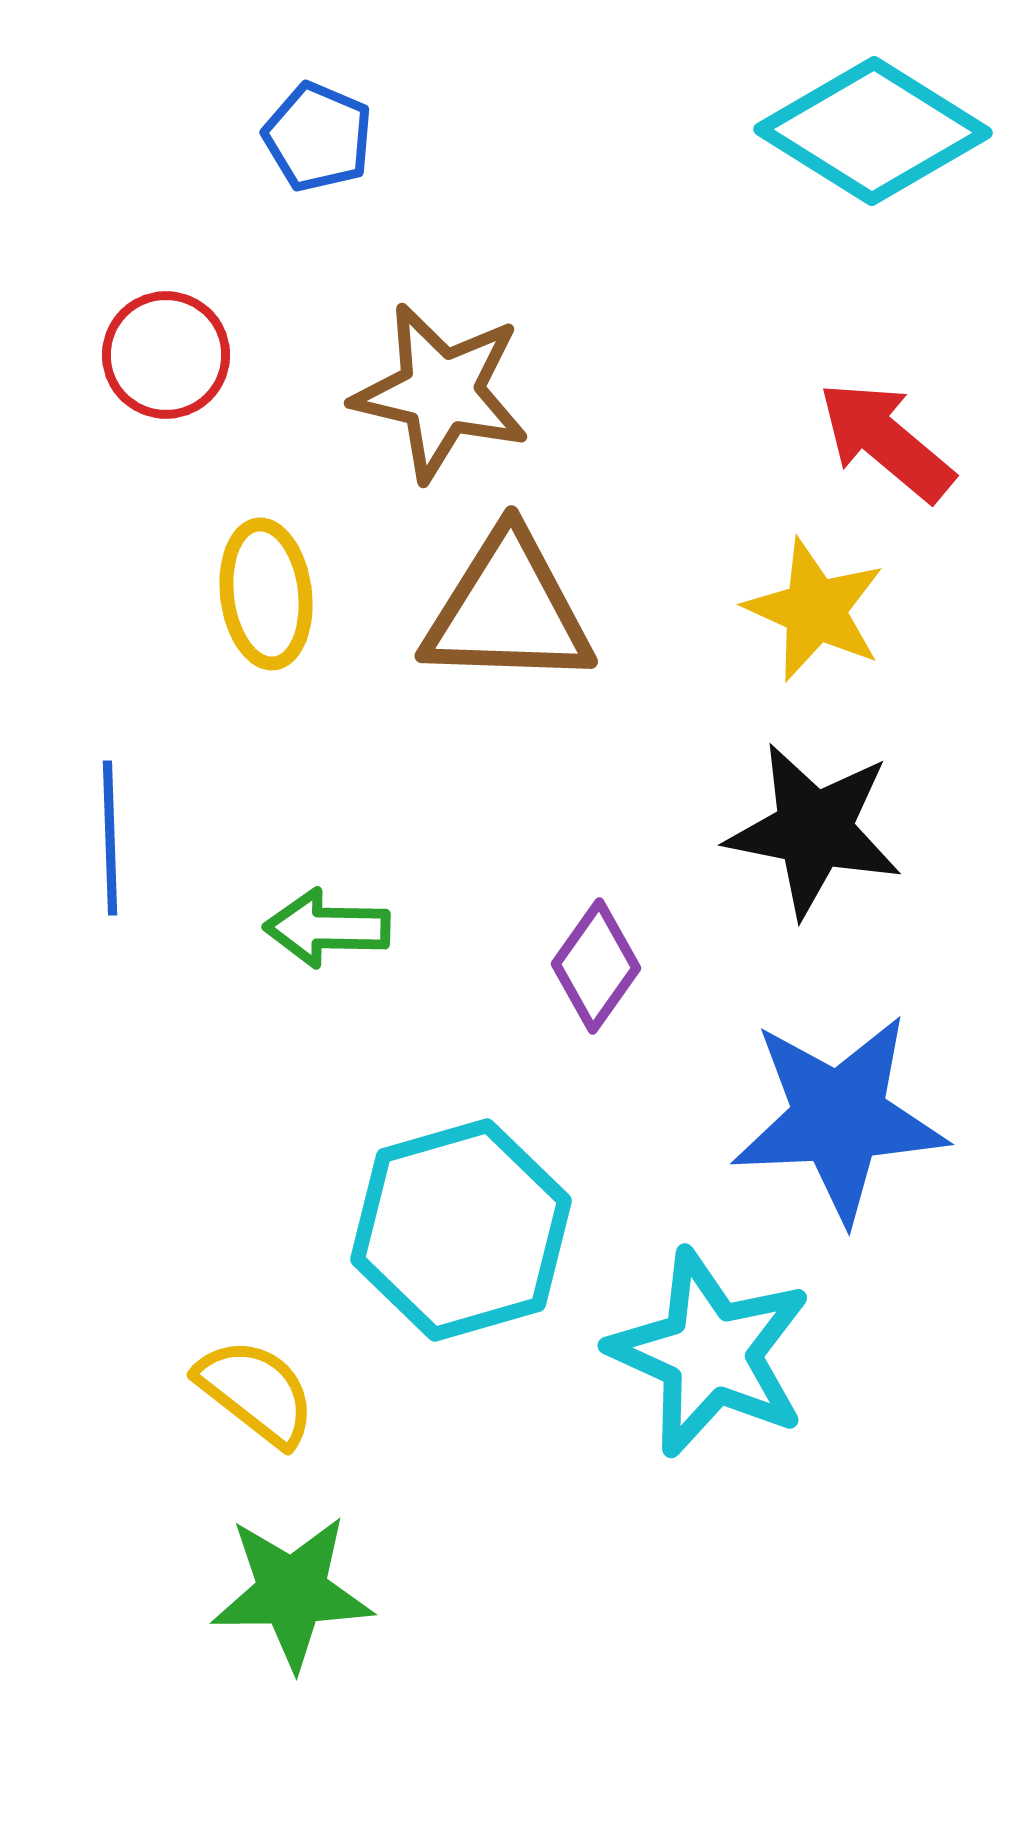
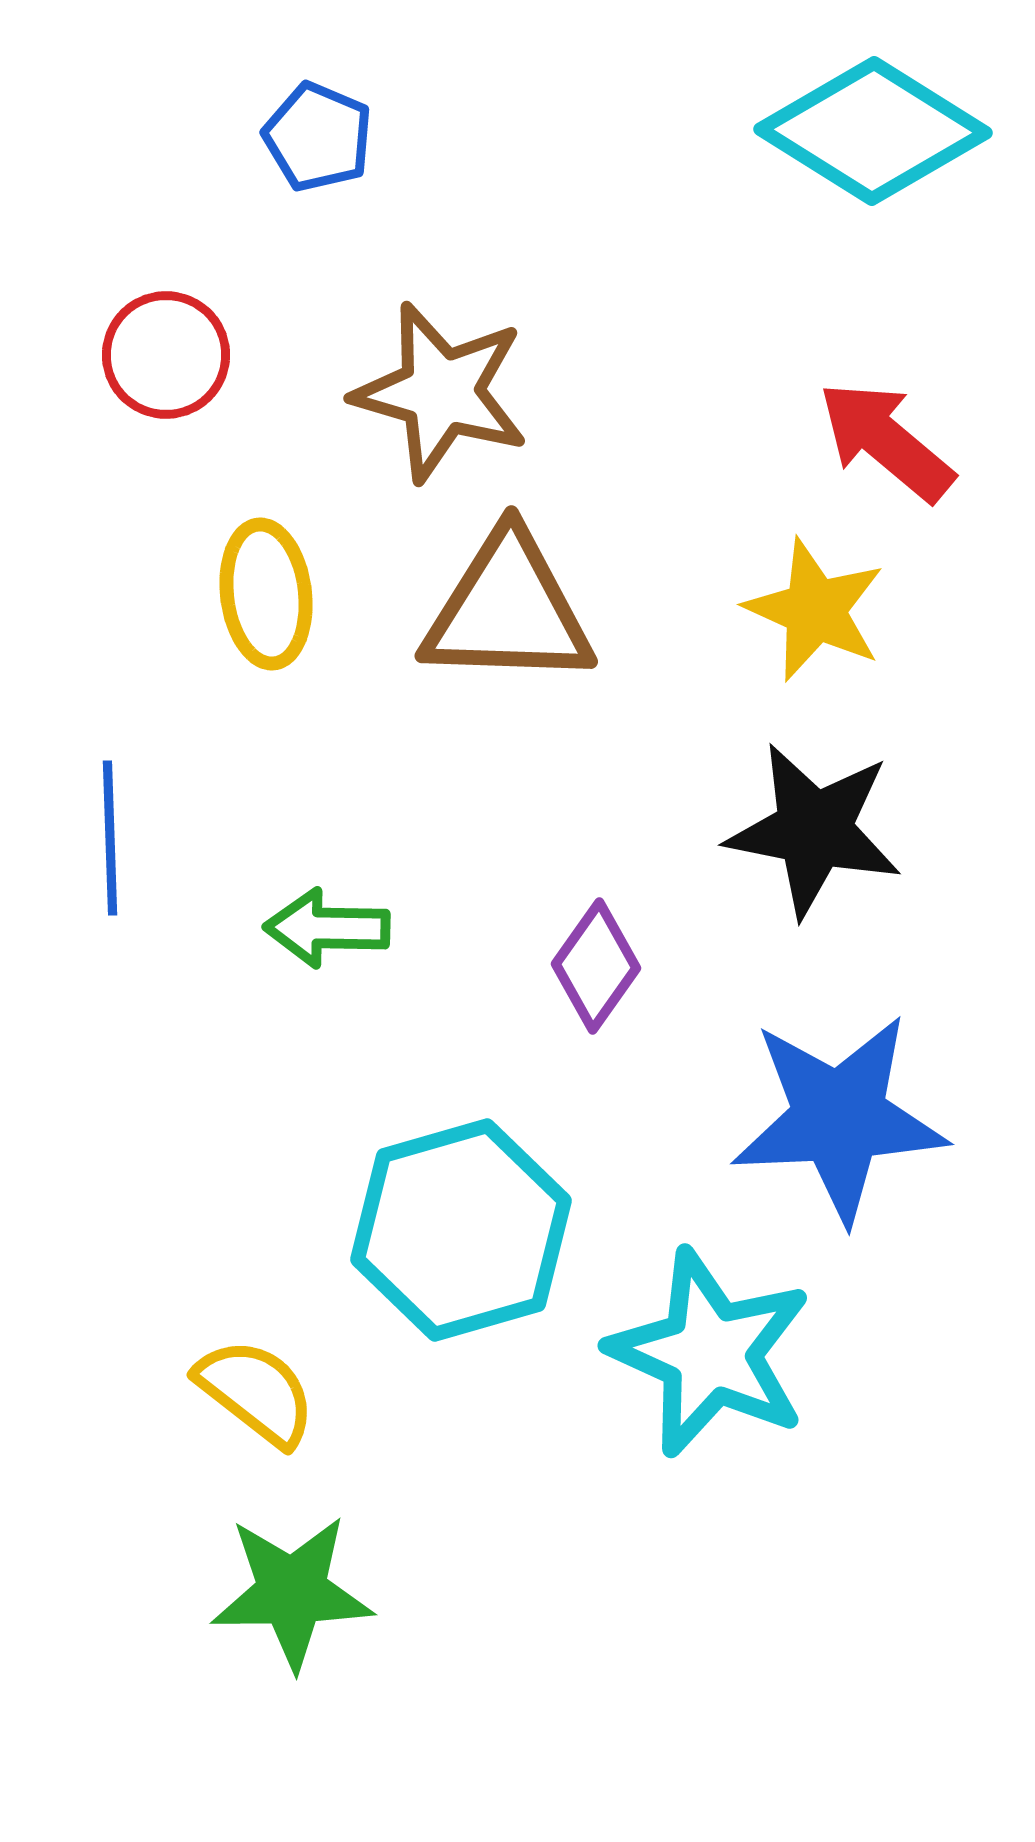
brown star: rotated 3 degrees clockwise
